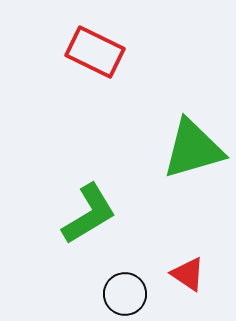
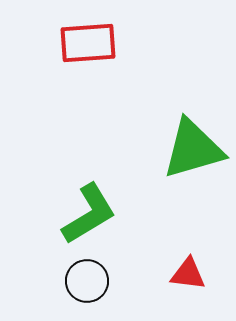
red rectangle: moved 7 px left, 9 px up; rotated 30 degrees counterclockwise
red triangle: rotated 27 degrees counterclockwise
black circle: moved 38 px left, 13 px up
